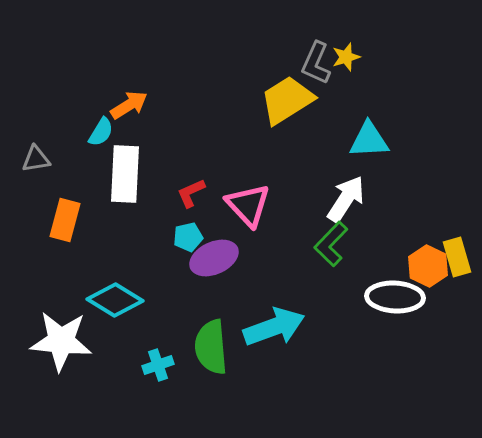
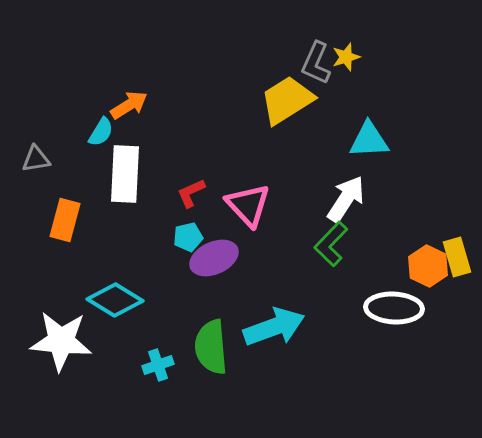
white ellipse: moved 1 px left, 11 px down
